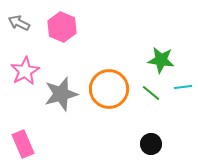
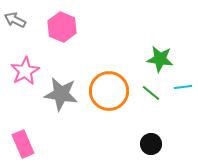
gray arrow: moved 4 px left, 3 px up
green star: moved 1 px left, 1 px up
orange circle: moved 2 px down
gray star: rotated 24 degrees clockwise
